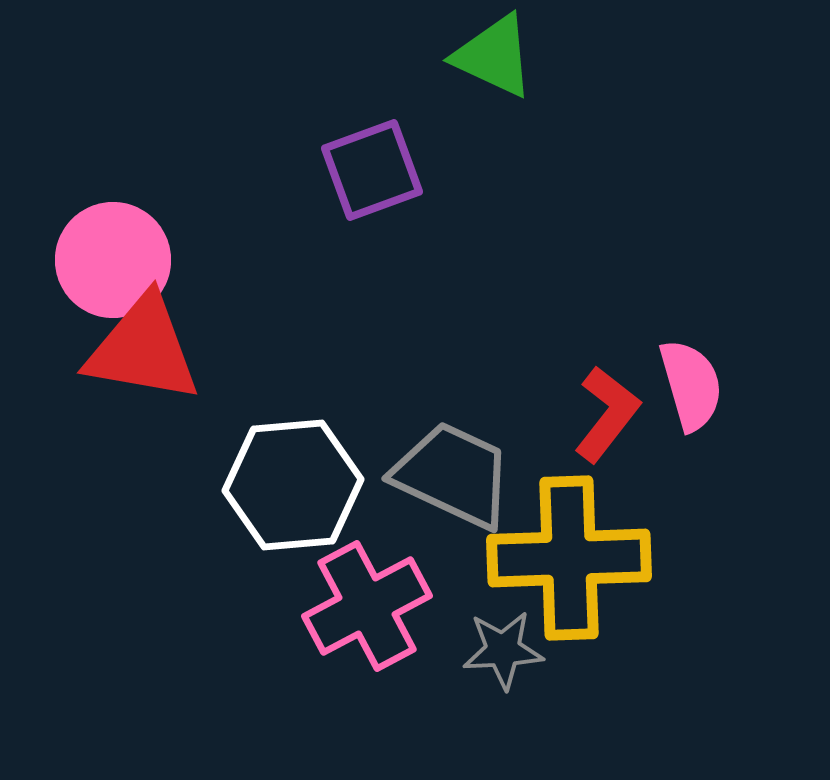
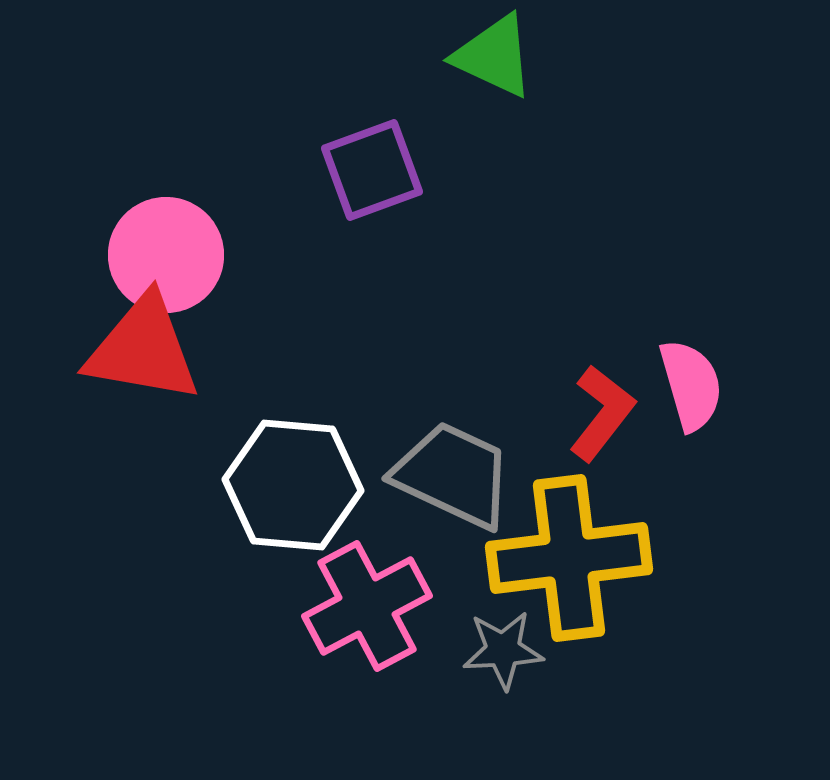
pink circle: moved 53 px right, 5 px up
red L-shape: moved 5 px left, 1 px up
white hexagon: rotated 10 degrees clockwise
yellow cross: rotated 5 degrees counterclockwise
